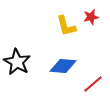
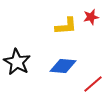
yellow L-shape: rotated 80 degrees counterclockwise
